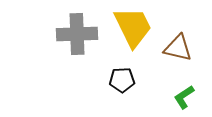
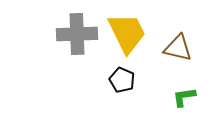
yellow trapezoid: moved 6 px left, 6 px down
black pentagon: rotated 25 degrees clockwise
green L-shape: rotated 25 degrees clockwise
